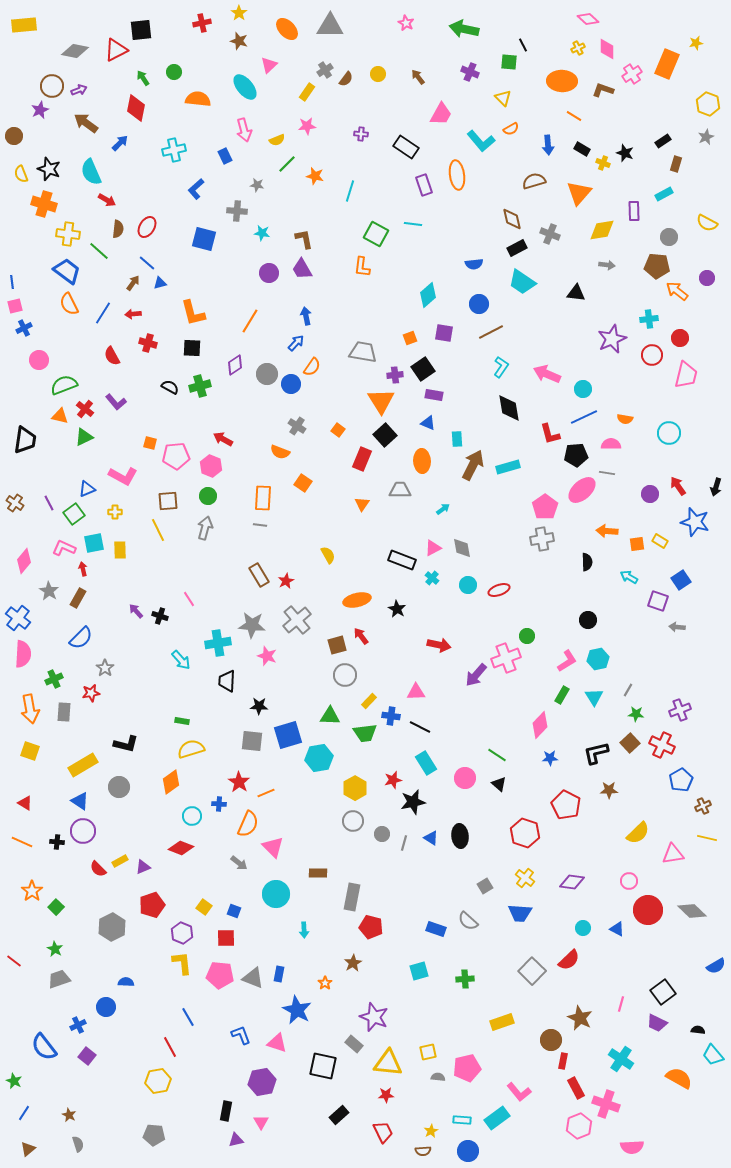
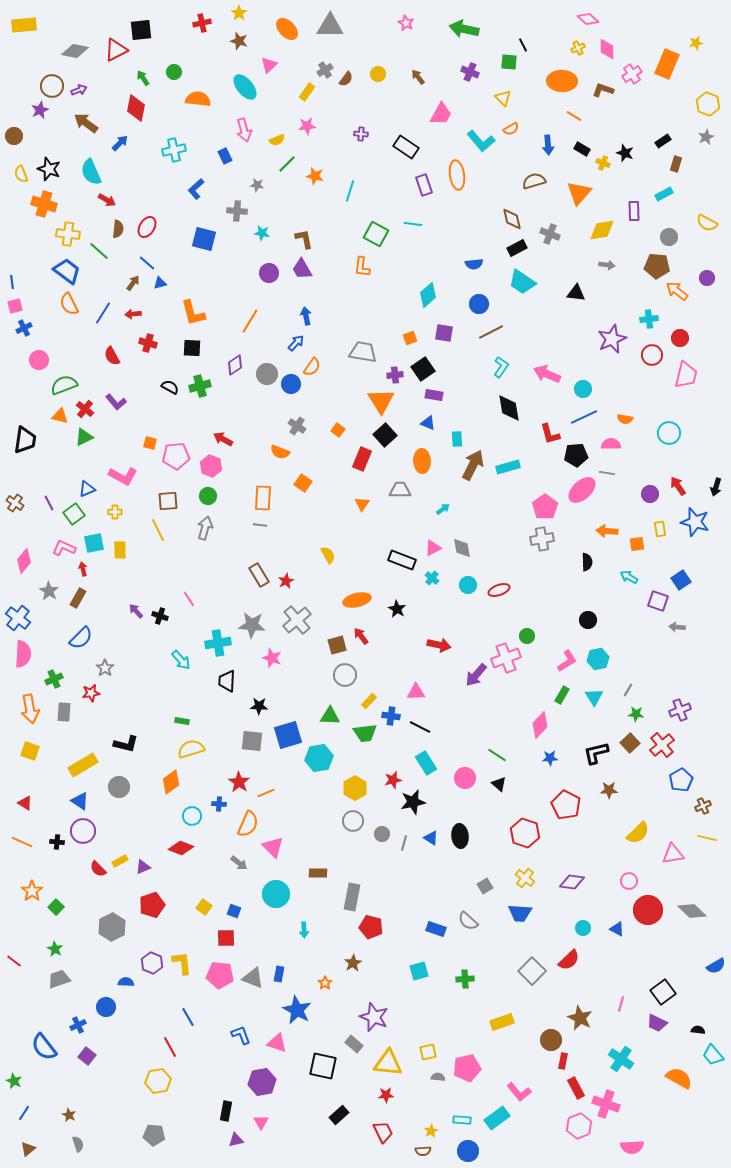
yellow rectangle at (660, 541): moved 12 px up; rotated 49 degrees clockwise
pink star at (267, 656): moved 5 px right, 2 px down
red cross at (662, 745): rotated 25 degrees clockwise
purple hexagon at (182, 933): moved 30 px left, 30 px down
